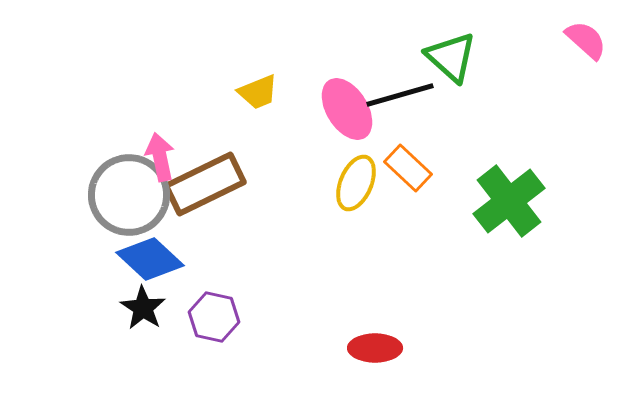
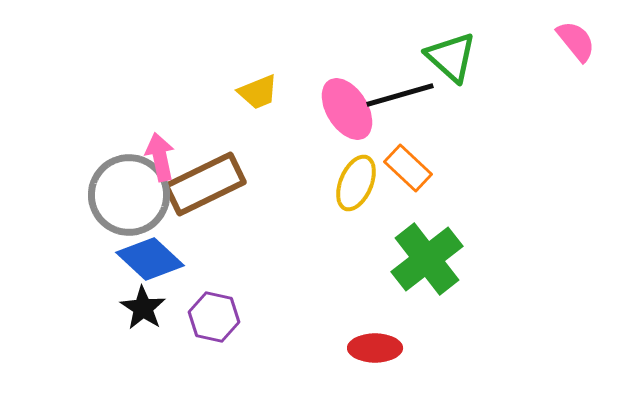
pink semicircle: moved 10 px left, 1 px down; rotated 9 degrees clockwise
green cross: moved 82 px left, 58 px down
